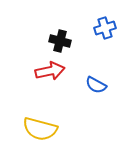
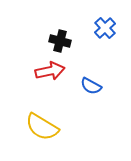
blue cross: rotated 25 degrees counterclockwise
blue semicircle: moved 5 px left, 1 px down
yellow semicircle: moved 2 px right, 2 px up; rotated 16 degrees clockwise
